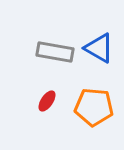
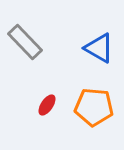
gray rectangle: moved 30 px left, 10 px up; rotated 36 degrees clockwise
red ellipse: moved 4 px down
